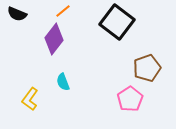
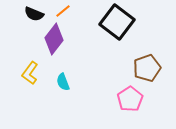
black semicircle: moved 17 px right
yellow L-shape: moved 26 px up
